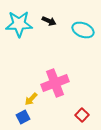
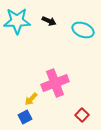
cyan star: moved 2 px left, 3 px up
blue square: moved 2 px right
